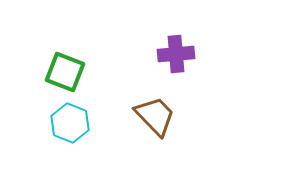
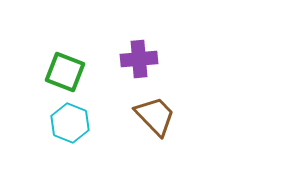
purple cross: moved 37 px left, 5 px down
